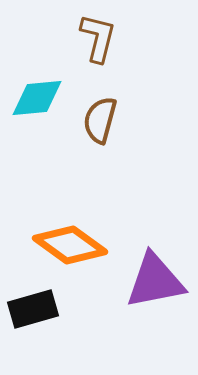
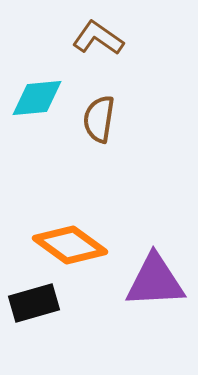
brown L-shape: rotated 69 degrees counterclockwise
brown semicircle: moved 1 px left, 1 px up; rotated 6 degrees counterclockwise
purple triangle: rotated 8 degrees clockwise
black rectangle: moved 1 px right, 6 px up
